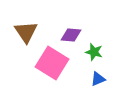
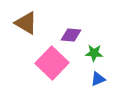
brown triangle: moved 9 px up; rotated 25 degrees counterclockwise
green star: moved 1 px down; rotated 12 degrees counterclockwise
pink square: rotated 12 degrees clockwise
